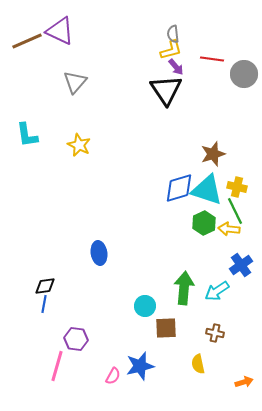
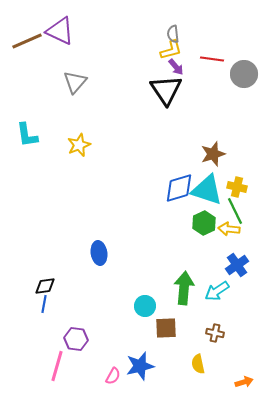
yellow star: rotated 25 degrees clockwise
blue cross: moved 4 px left
